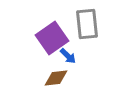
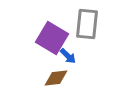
gray rectangle: rotated 12 degrees clockwise
purple square: rotated 24 degrees counterclockwise
